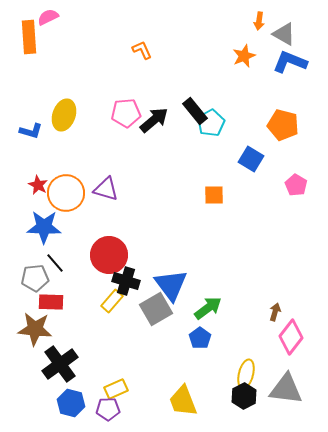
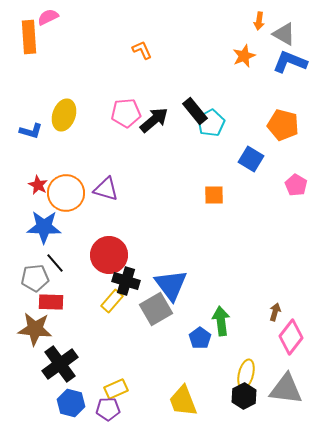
green arrow at (208, 308): moved 13 px right, 13 px down; rotated 60 degrees counterclockwise
